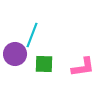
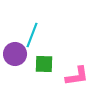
pink L-shape: moved 6 px left, 9 px down
